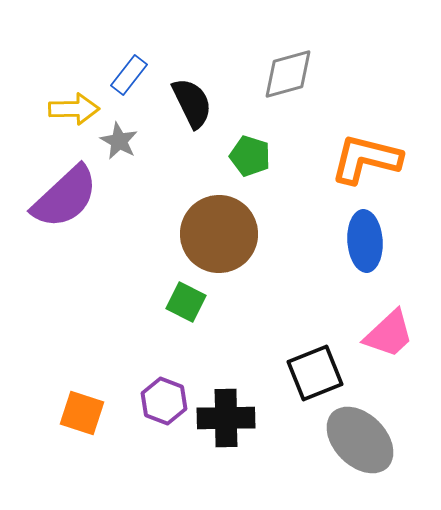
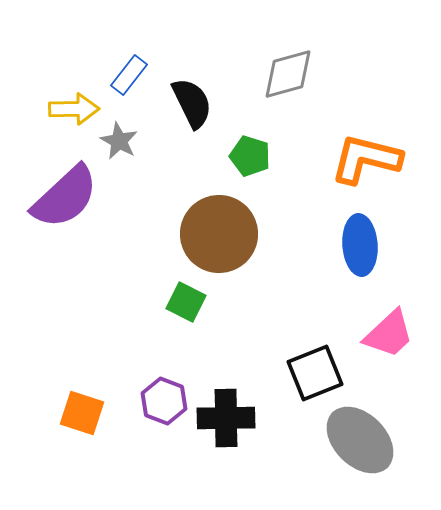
blue ellipse: moved 5 px left, 4 px down
